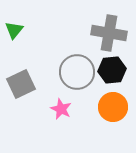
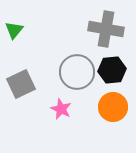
gray cross: moved 3 px left, 4 px up
